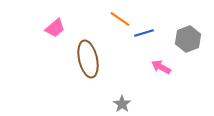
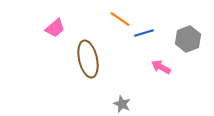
gray star: rotated 12 degrees counterclockwise
